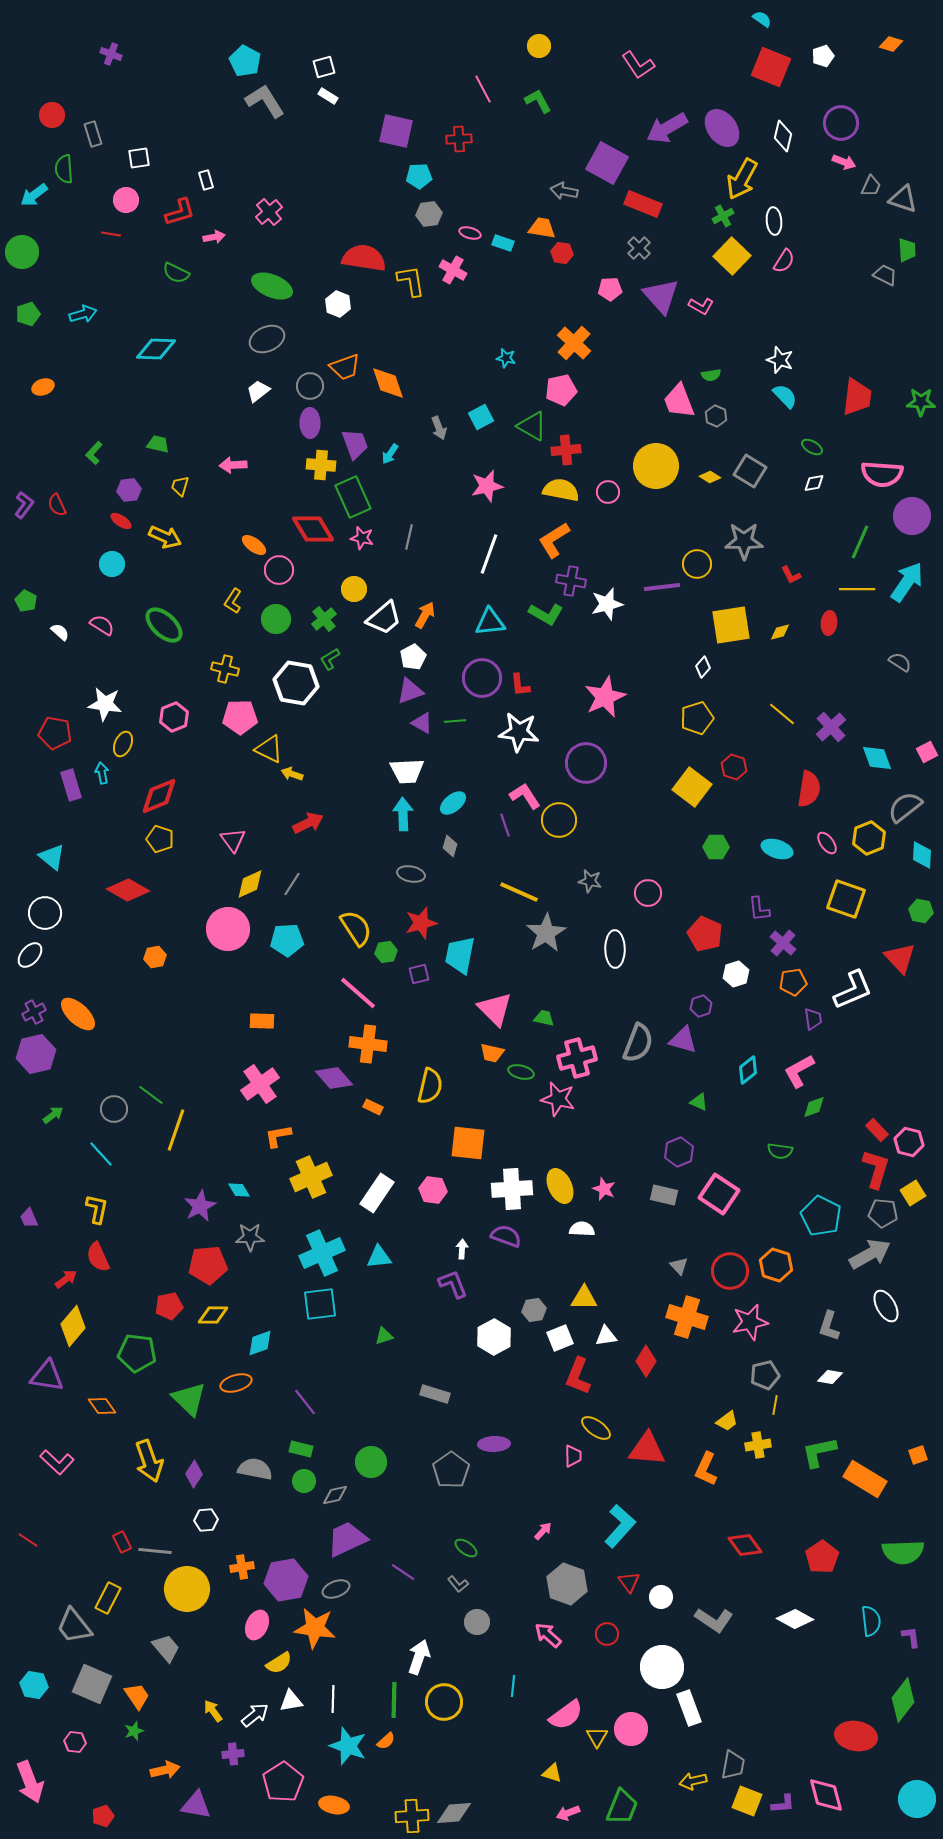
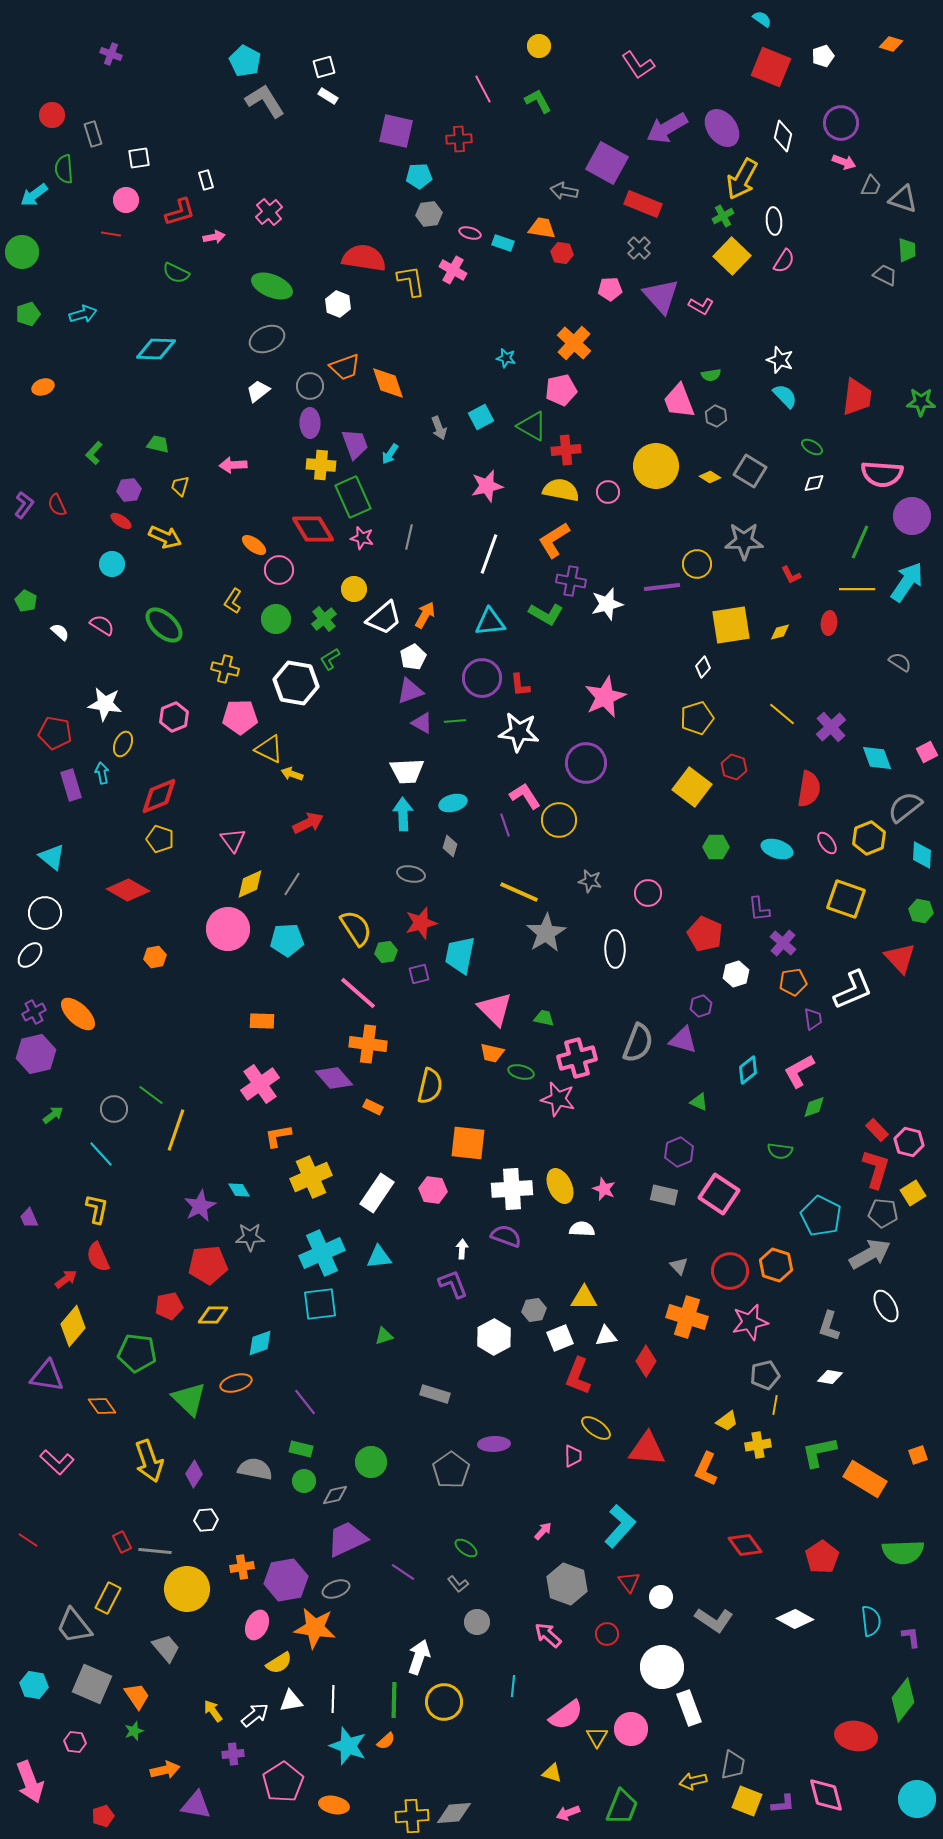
cyan ellipse at (453, 803): rotated 24 degrees clockwise
